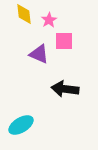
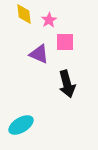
pink square: moved 1 px right, 1 px down
black arrow: moved 2 px right, 5 px up; rotated 112 degrees counterclockwise
